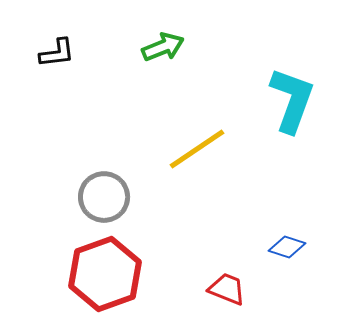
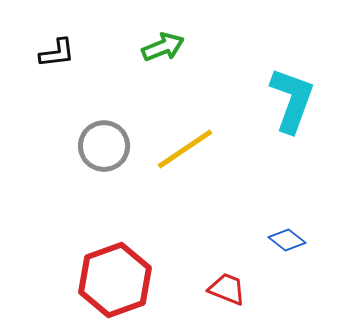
yellow line: moved 12 px left
gray circle: moved 51 px up
blue diamond: moved 7 px up; rotated 21 degrees clockwise
red hexagon: moved 10 px right, 6 px down
